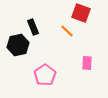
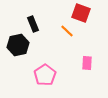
black rectangle: moved 3 px up
